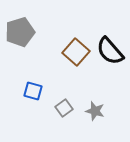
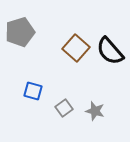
brown square: moved 4 px up
